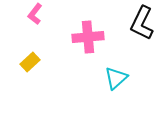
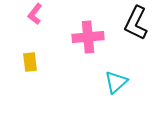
black L-shape: moved 6 px left
yellow rectangle: rotated 54 degrees counterclockwise
cyan triangle: moved 4 px down
